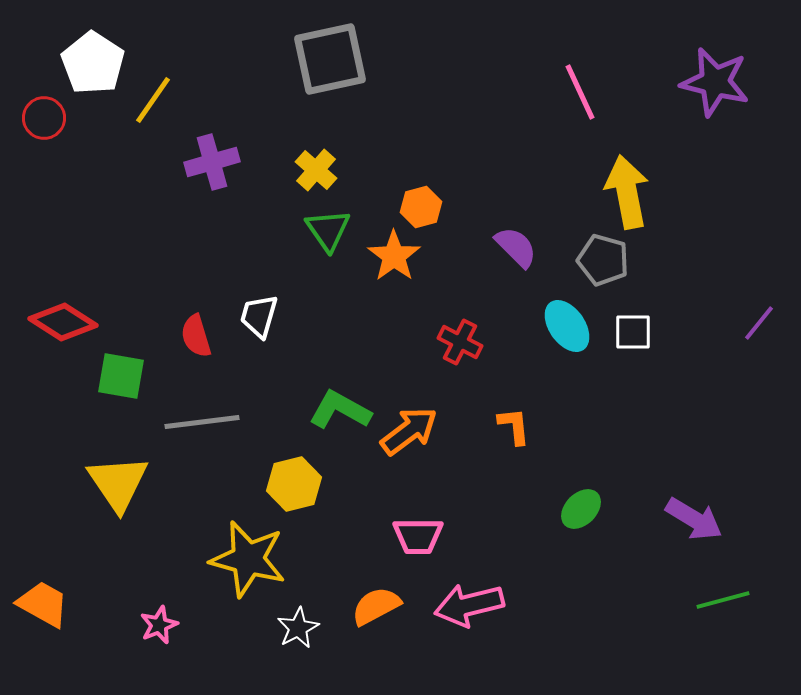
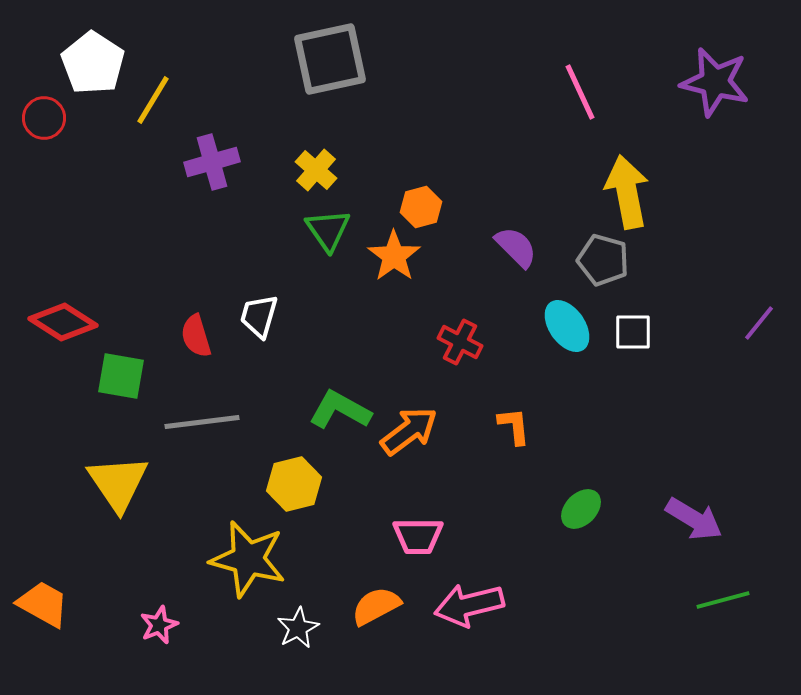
yellow line: rotated 4 degrees counterclockwise
